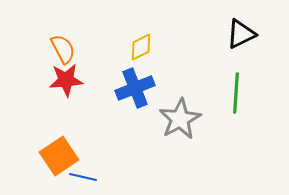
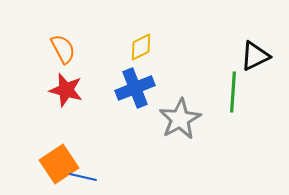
black triangle: moved 14 px right, 22 px down
red star: moved 10 px down; rotated 20 degrees clockwise
green line: moved 3 px left, 1 px up
orange square: moved 8 px down
